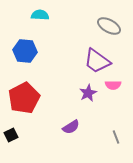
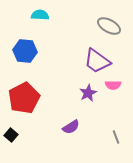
black square: rotated 24 degrees counterclockwise
